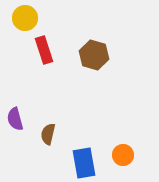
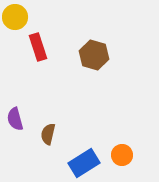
yellow circle: moved 10 px left, 1 px up
red rectangle: moved 6 px left, 3 px up
orange circle: moved 1 px left
blue rectangle: rotated 68 degrees clockwise
